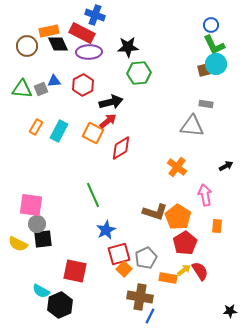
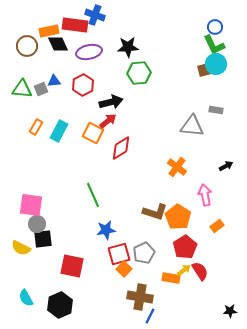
blue circle at (211, 25): moved 4 px right, 2 px down
red rectangle at (82, 33): moved 7 px left, 8 px up; rotated 20 degrees counterclockwise
purple ellipse at (89, 52): rotated 10 degrees counterclockwise
gray rectangle at (206, 104): moved 10 px right, 6 px down
orange rectangle at (217, 226): rotated 48 degrees clockwise
blue star at (106, 230): rotated 18 degrees clockwise
red pentagon at (185, 243): moved 4 px down
yellow semicircle at (18, 244): moved 3 px right, 4 px down
gray pentagon at (146, 258): moved 2 px left, 5 px up
red square at (75, 271): moved 3 px left, 5 px up
orange rectangle at (168, 278): moved 3 px right
cyan semicircle at (41, 291): moved 15 px left, 7 px down; rotated 30 degrees clockwise
